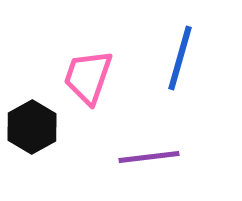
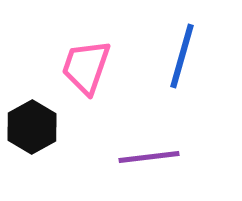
blue line: moved 2 px right, 2 px up
pink trapezoid: moved 2 px left, 10 px up
